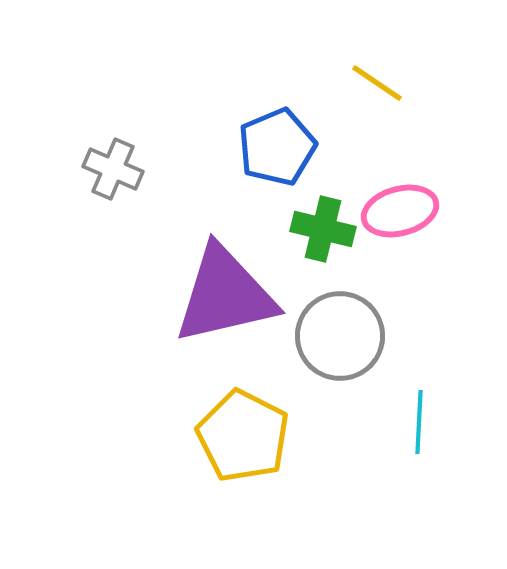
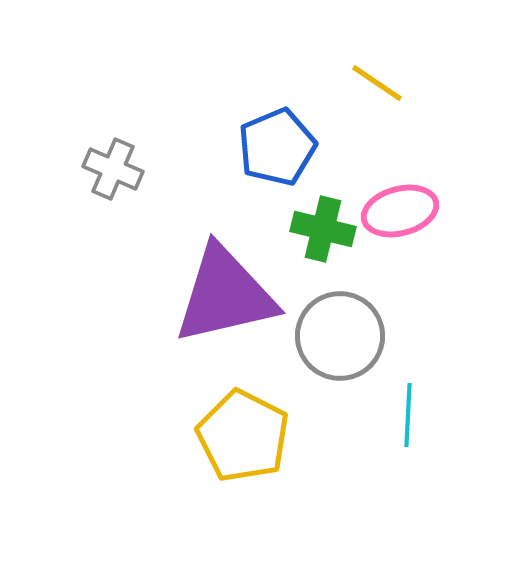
cyan line: moved 11 px left, 7 px up
